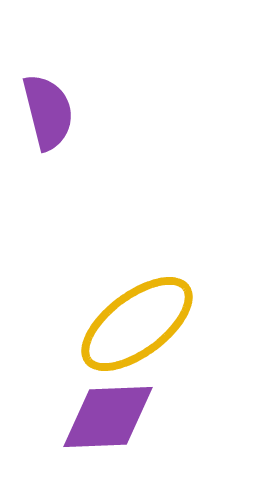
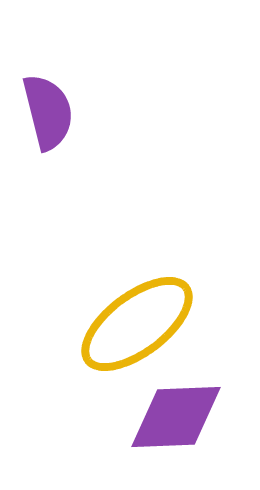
purple diamond: moved 68 px right
